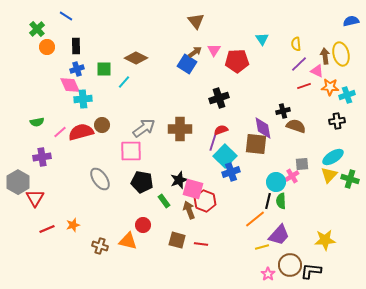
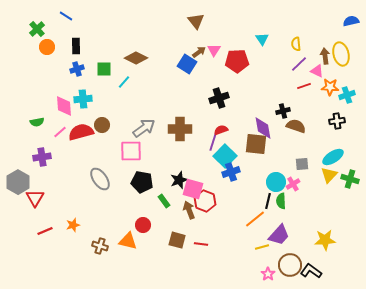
brown arrow at (195, 52): moved 4 px right
pink diamond at (70, 85): moved 6 px left, 21 px down; rotated 20 degrees clockwise
pink cross at (292, 176): moved 1 px right, 8 px down
red line at (47, 229): moved 2 px left, 2 px down
black L-shape at (311, 271): rotated 30 degrees clockwise
